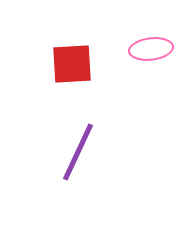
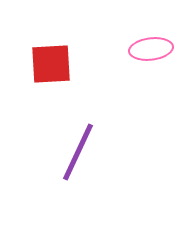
red square: moved 21 px left
